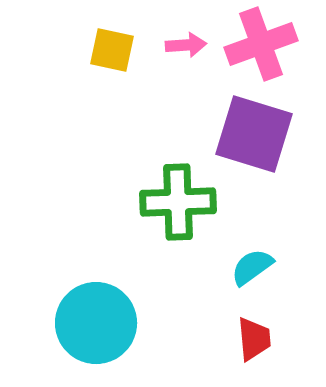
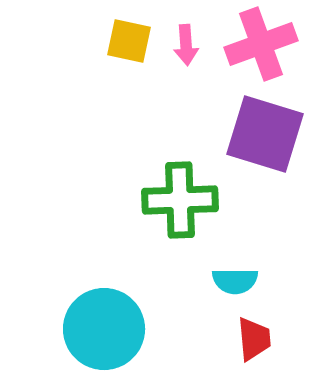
pink arrow: rotated 90 degrees clockwise
yellow square: moved 17 px right, 9 px up
purple square: moved 11 px right
green cross: moved 2 px right, 2 px up
cyan semicircle: moved 17 px left, 14 px down; rotated 144 degrees counterclockwise
cyan circle: moved 8 px right, 6 px down
